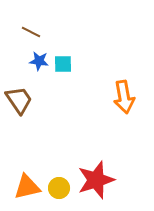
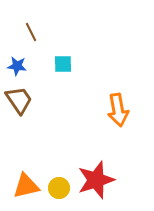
brown line: rotated 36 degrees clockwise
blue star: moved 22 px left, 5 px down
orange arrow: moved 6 px left, 13 px down
orange triangle: moved 1 px left, 1 px up
